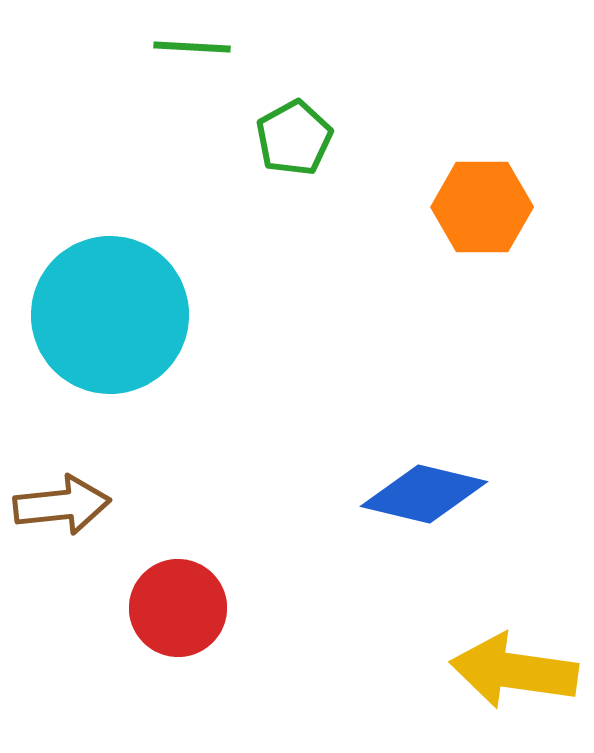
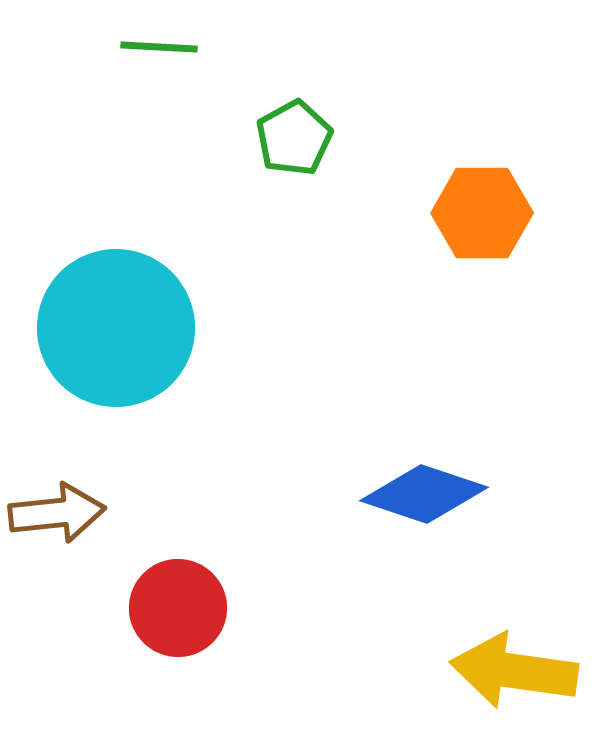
green line: moved 33 px left
orange hexagon: moved 6 px down
cyan circle: moved 6 px right, 13 px down
blue diamond: rotated 5 degrees clockwise
brown arrow: moved 5 px left, 8 px down
